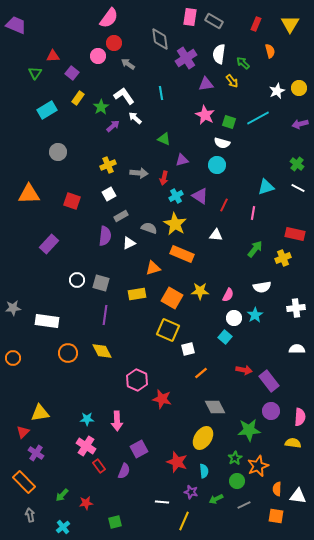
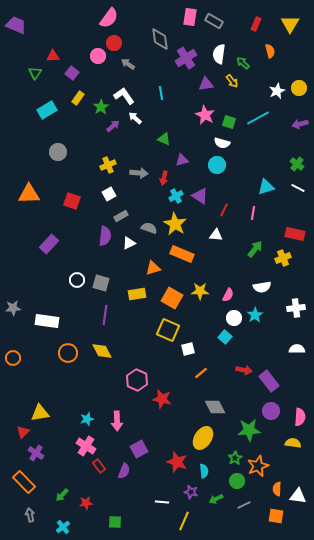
red line at (224, 205): moved 5 px down
cyan star at (87, 419): rotated 16 degrees counterclockwise
green square at (115, 522): rotated 16 degrees clockwise
